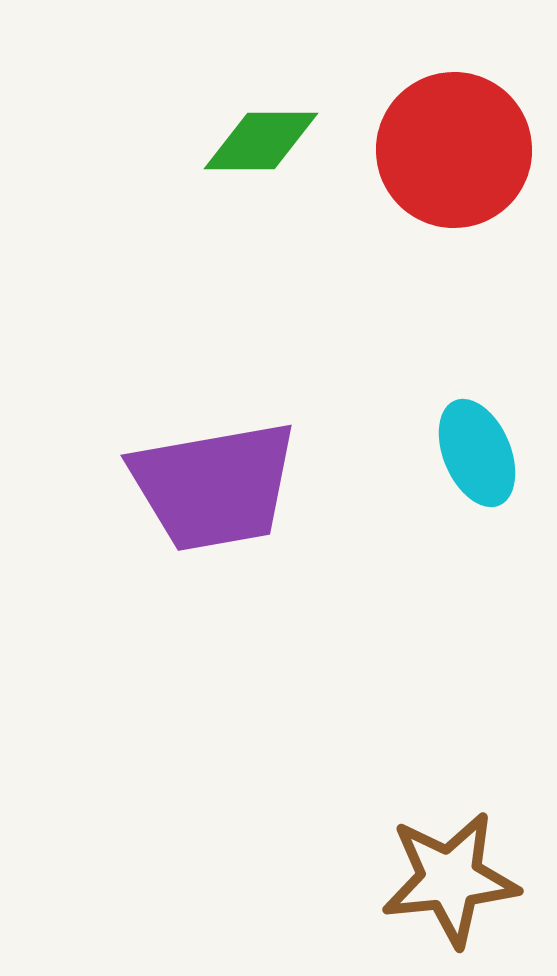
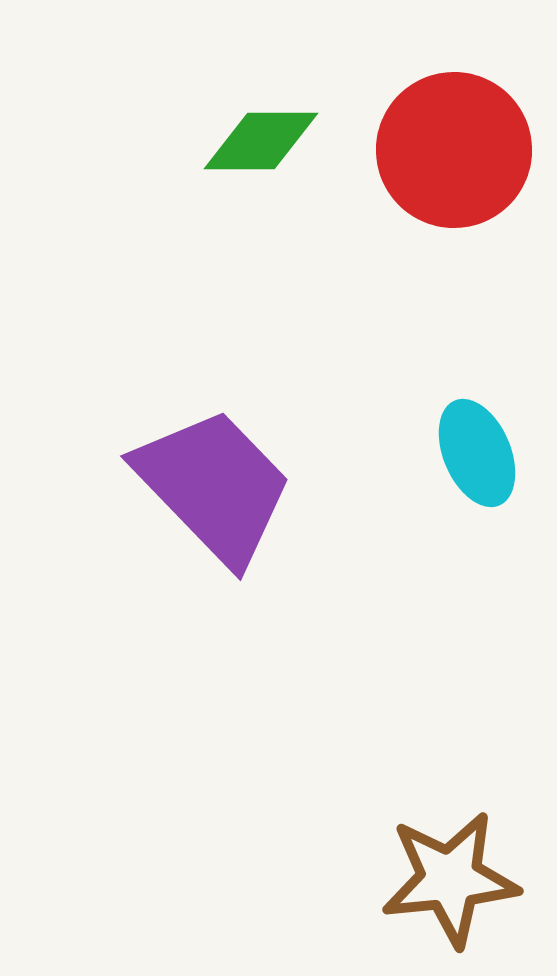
purple trapezoid: rotated 124 degrees counterclockwise
